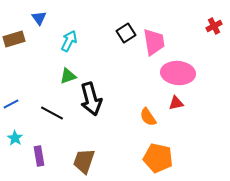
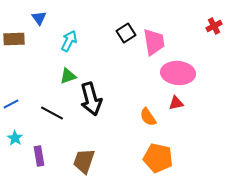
brown rectangle: rotated 15 degrees clockwise
